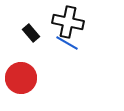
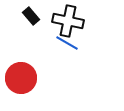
black cross: moved 1 px up
black rectangle: moved 17 px up
